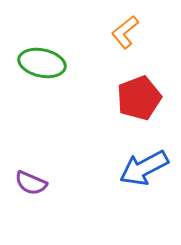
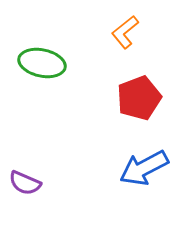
purple semicircle: moved 6 px left
